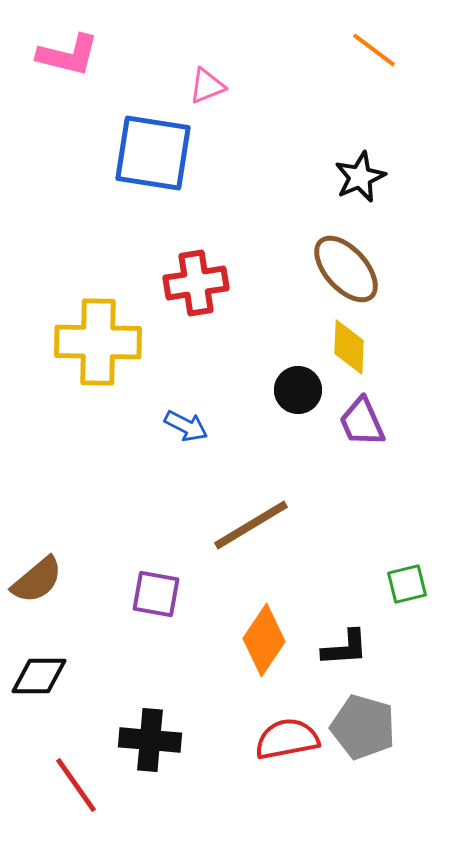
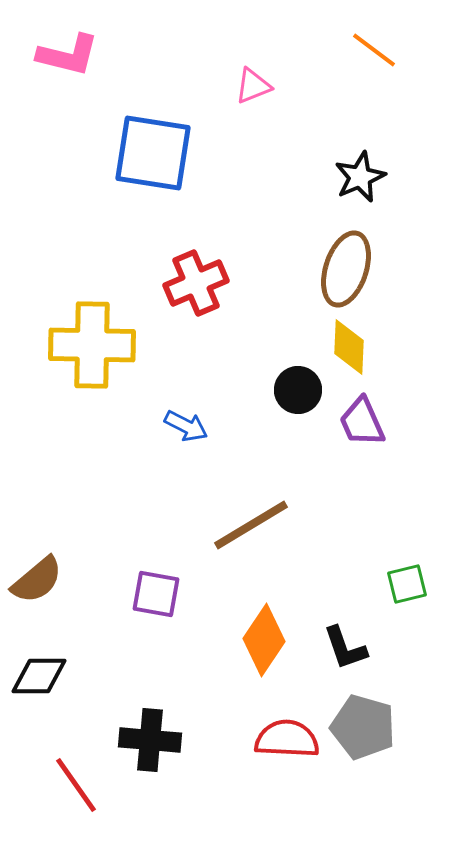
pink triangle: moved 46 px right
brown ellipse: rotated 60 degrees clockwise
red cross: rotated 14 degrees counterclockwise
yellow cross: moved 6 px left, 3 px down
black L-shape: rotated 75 degrees clockwise
red semicircle: rotated 14 degrees clockwise
